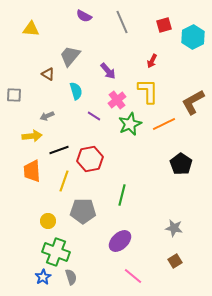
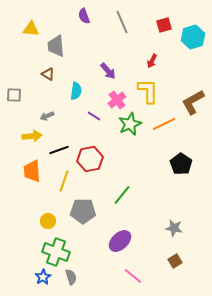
purple semicircle: rotated 42 degrees clockwise
cyan hexagon: rotated 10 degrees clockwise
gray trapezoid: moved 14 px left, 10 px up; rotated 45 degrees counterclockwise
cyan semicircle: rotated 24 degrees clockwise
green line: rotated 25 degrees clockwise
